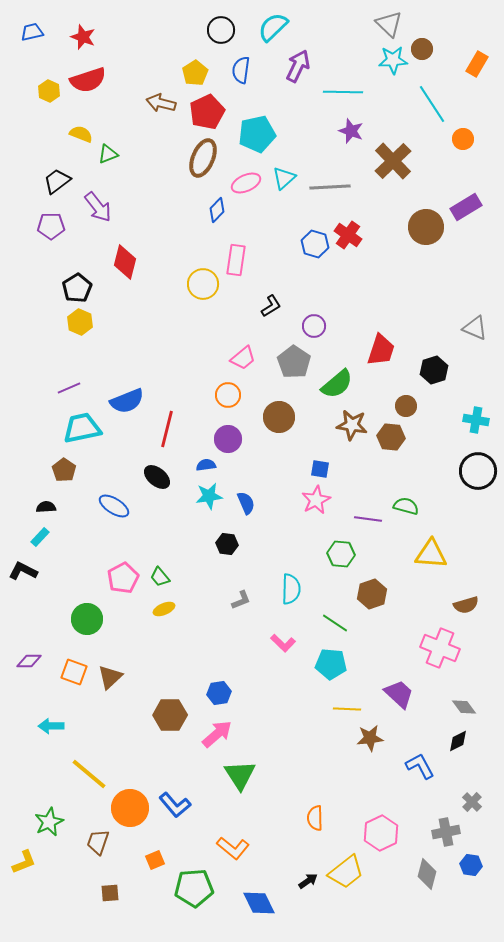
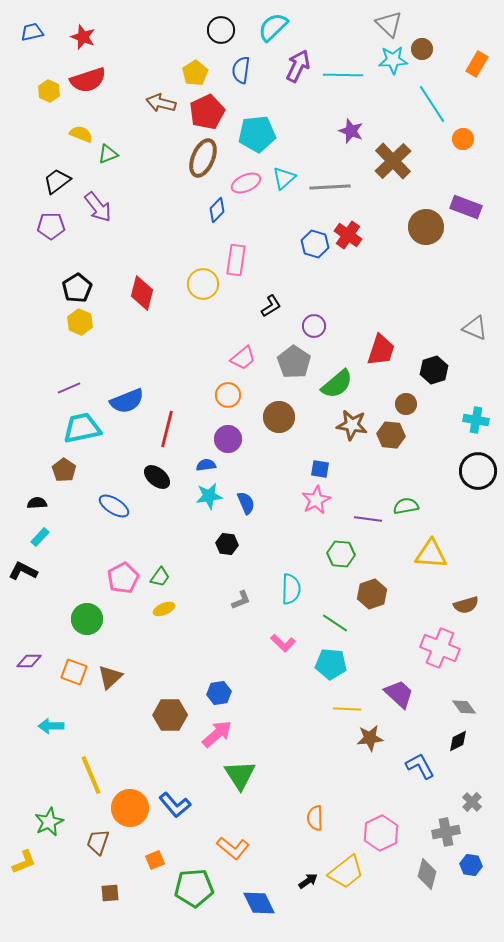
cyan line at (343, 92): moved 17 px up
cyan pentagon at (257, 134): rotated 6 degrees clockwise
purple rectangle at (466, 207): rotated 52 degrees clockwise
red diamond at (125, 262): moved 17 px right, 31 px down
brown circle at (406, 406): moved 2 px up
brown hexagon at (391, 437): moved 2 px up
green semicircle at (406, 506): rotated 25 degrees counterclockwise
black semicircle at (46, 507): moved 9 px left, 4 px up
green trapezoid at (160, 577): rotated 105 degrees counterclockwise
yellow line at (89, 774): moved 2 px right, 1 px down; rotated 27 degrees clockwise
